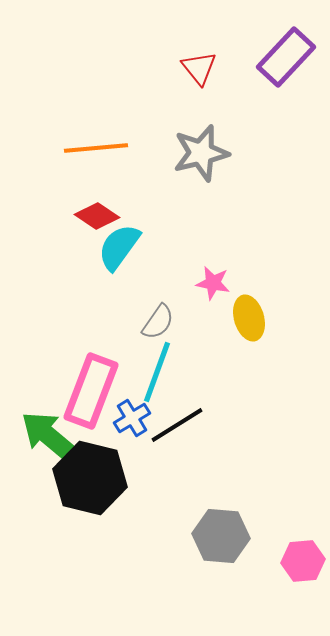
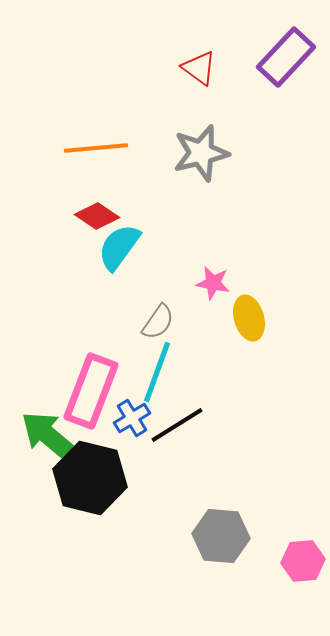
red triangle: rotated 15 degrees counterclockwise
